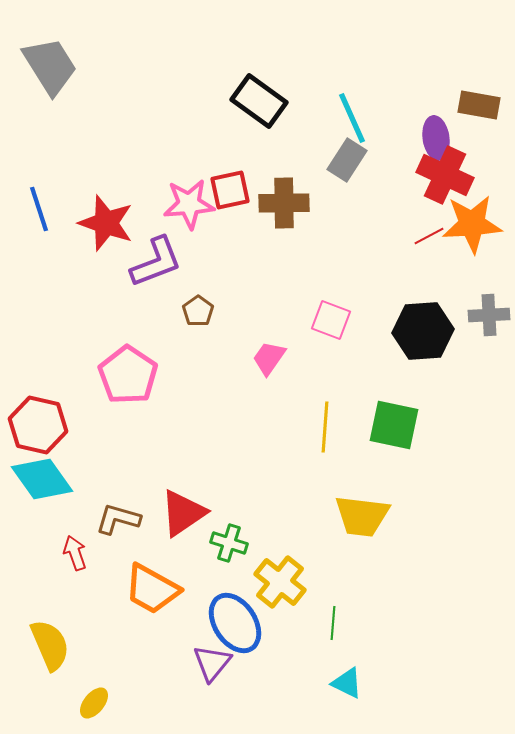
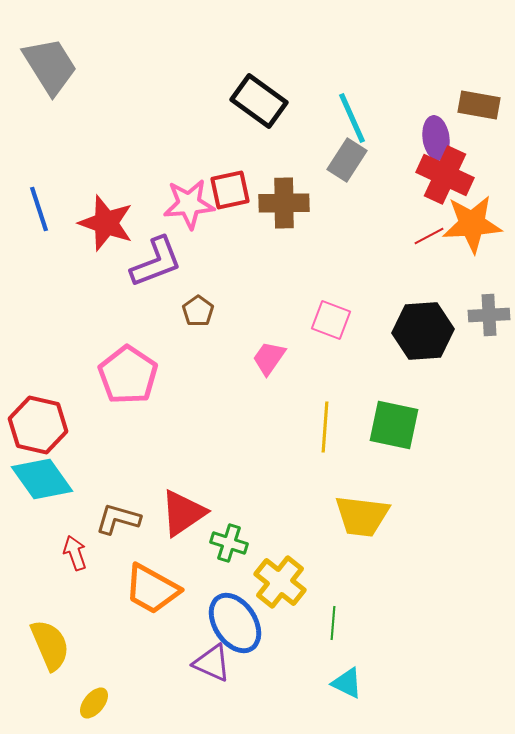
purple triangle: rotated 45 degrees counterclockwise
